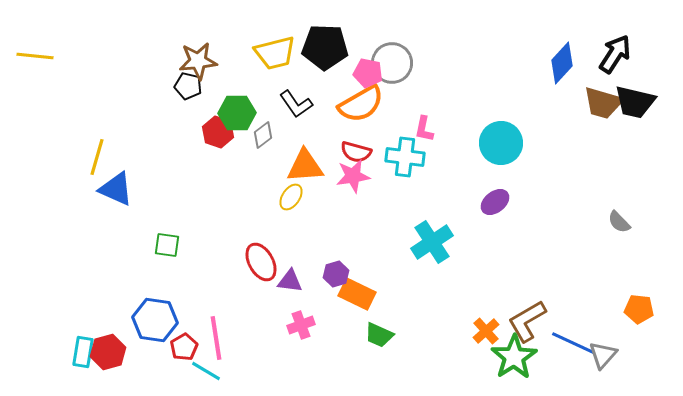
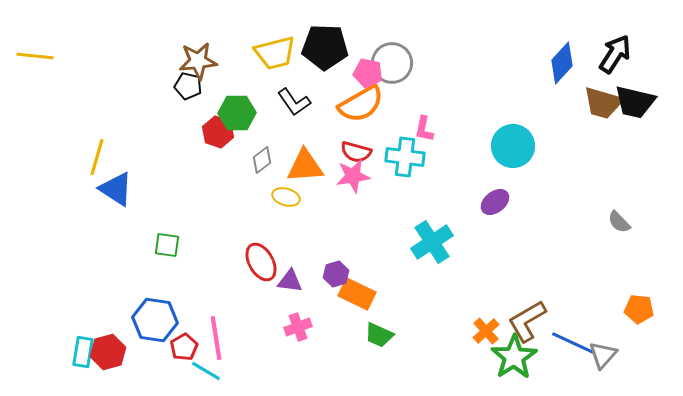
black L-shape at (296, 104): moved 2 px left, 2 px up
gray diamond at (263, 135): moved 1 px left, 25 px down
cyan circle at (501, 143): moved 12 px right, 3 px down
blue triangle at (116, 189): rotated 9 degrees clockwise
yellow ellipse at (291, 197): moved 5 px left; rotated 72 degrees clockwise
pink cross at (301, 325): moved 3 px left, 2 px down
